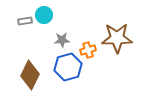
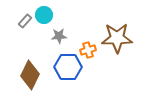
gray rectangle: rotated 40 degrees counterclockwise
gray star: moved 3 px left, 4 px up
blue hexagon: rotated 16 degrees clockwise
